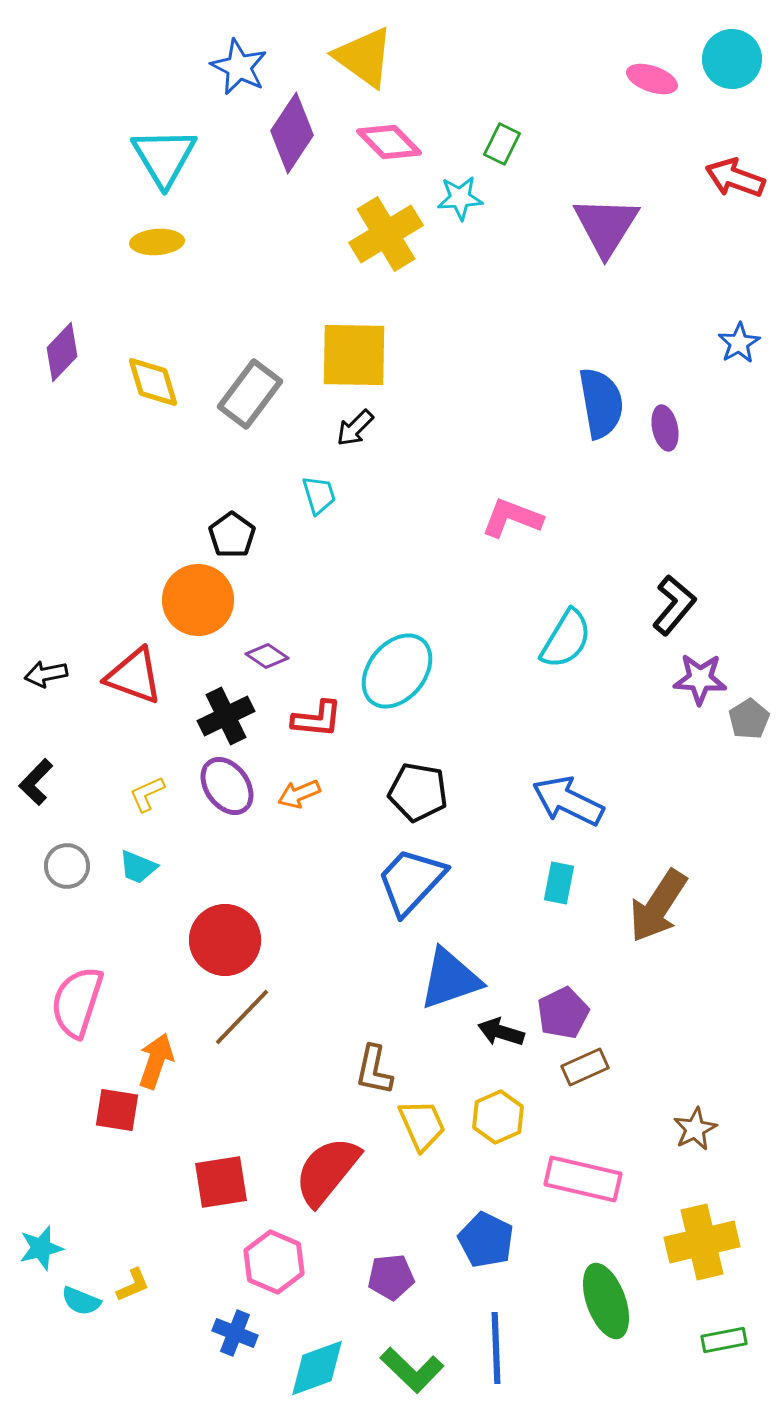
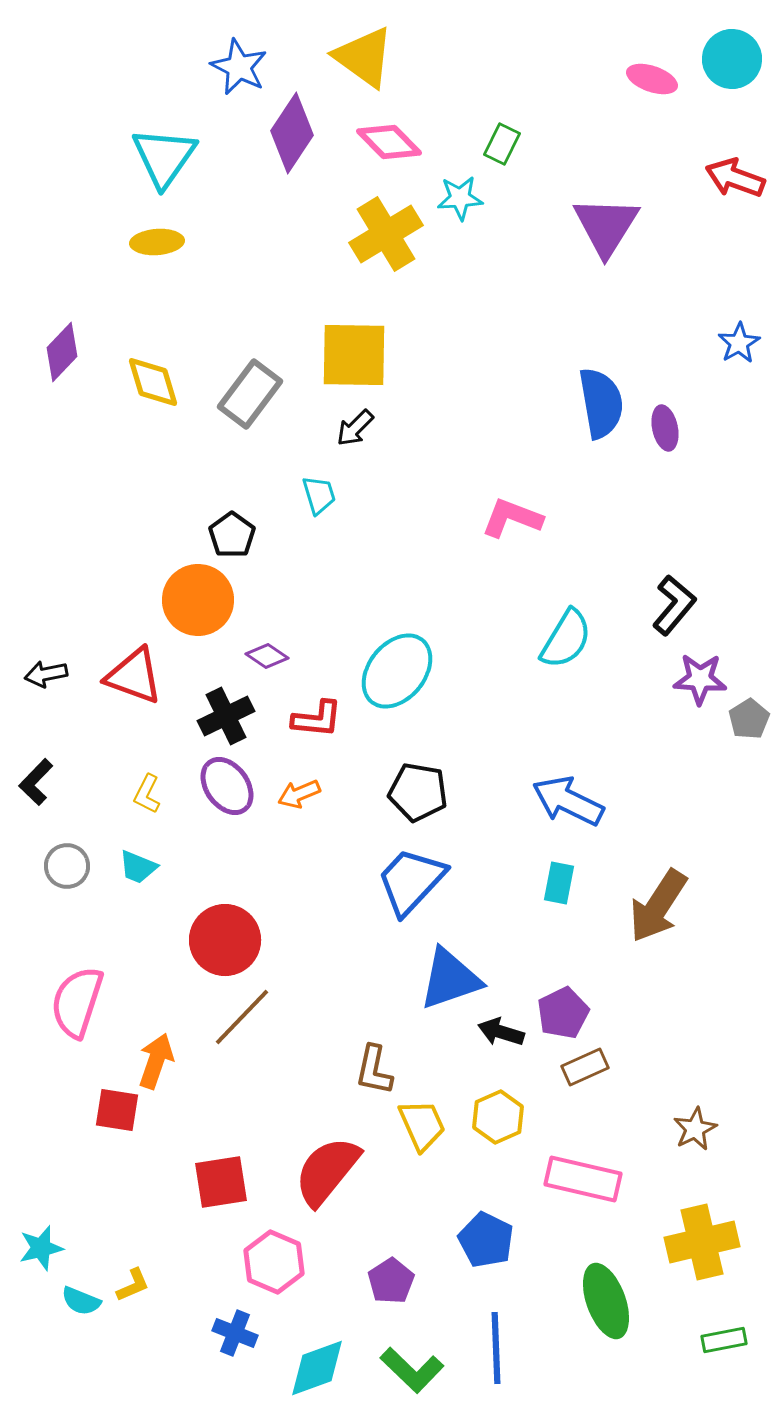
cyan triangle at (164, 157): rotated 6 degrees clockwise
yellow L-shape at (147, 794): rotated 39 degrees counterclockwise
purple pentagon at (391, 1277): moved 4 px down; rotated 27 degrees counterclockwise
